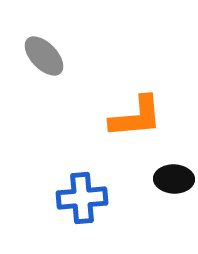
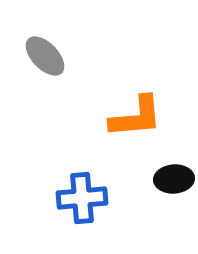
gray ellipse: moved 1 px right
black ellipse: rotated 6 degrees counterclockwise
